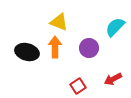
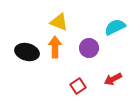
cyan semicircle: rotated 20 degrees clockwise
